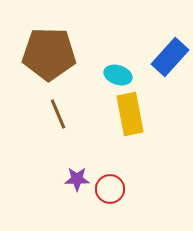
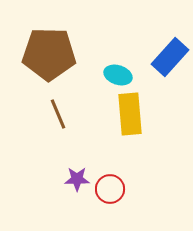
yellow rectangle: rotated 6 degrees clockwise
